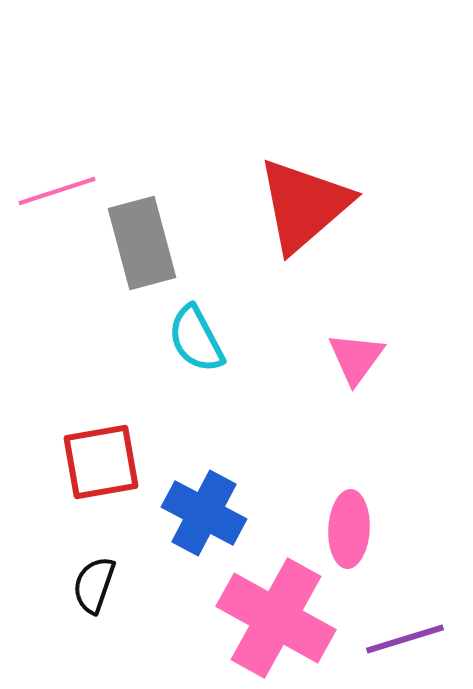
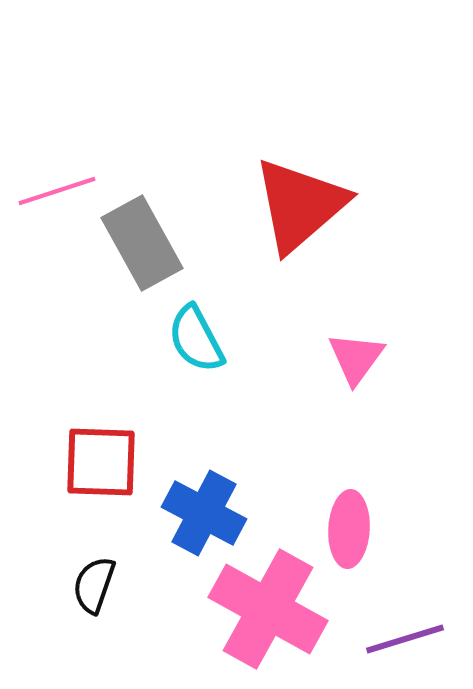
red triangle: moved 4 px left
gray rectangle: rotated 14 degrees counterclockwise
red square: rotated 12 degrees clockwise
pink cross: moved 8 px left, 9 px up
